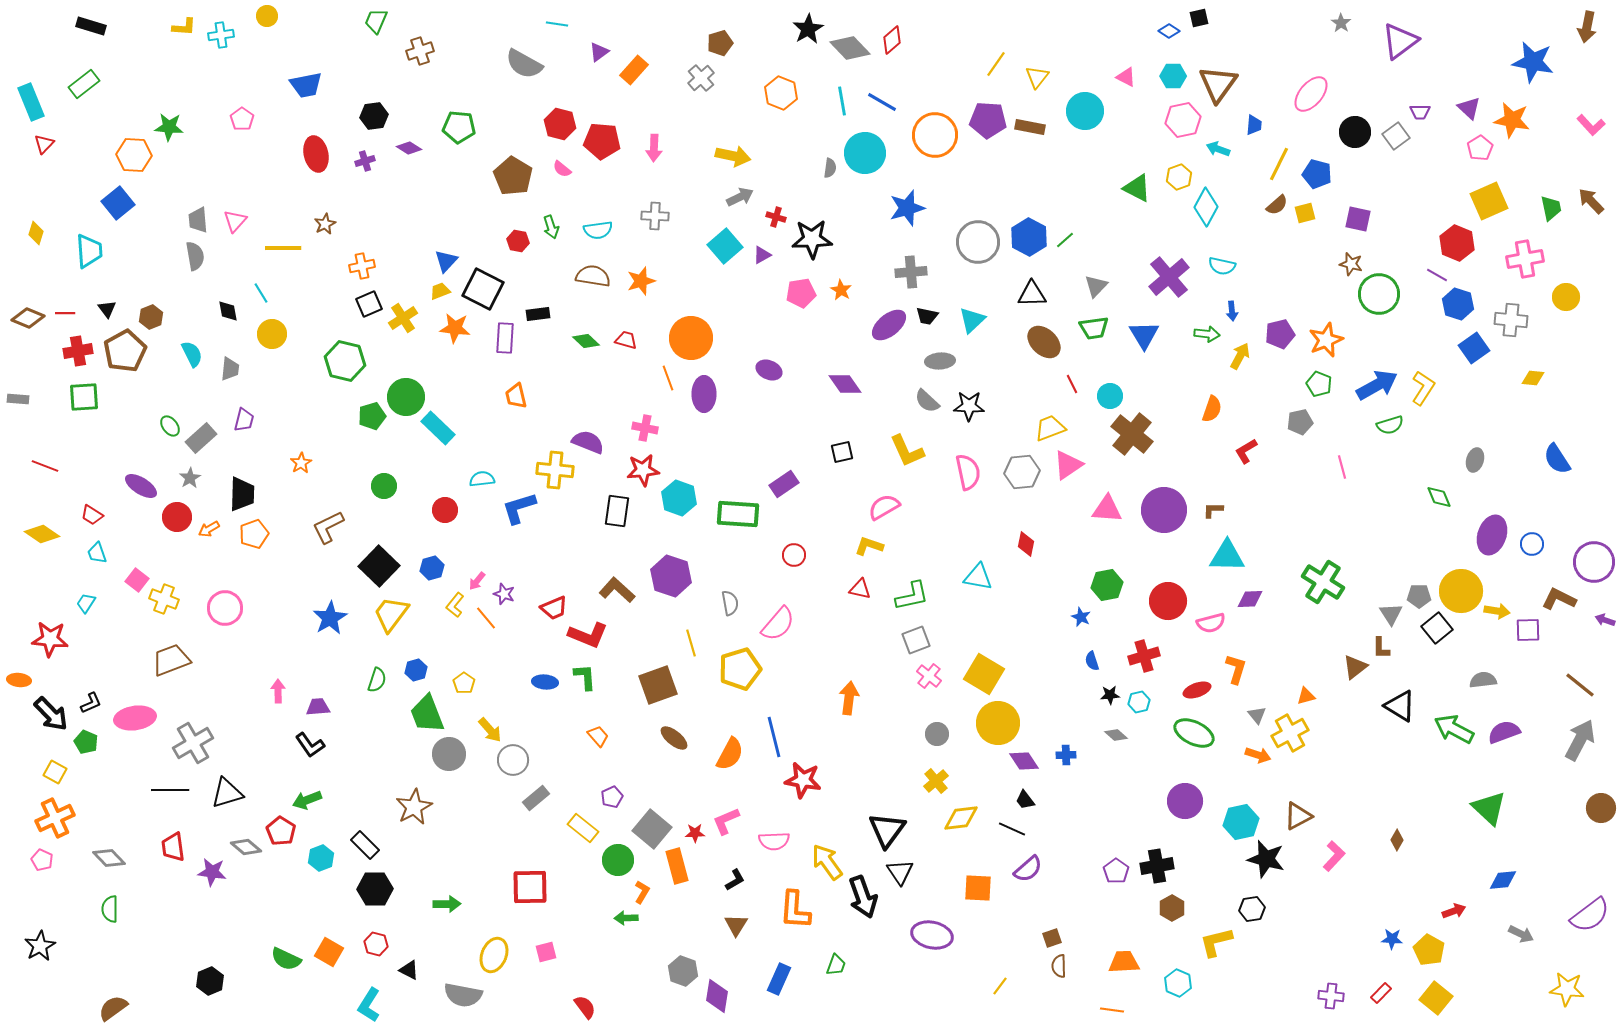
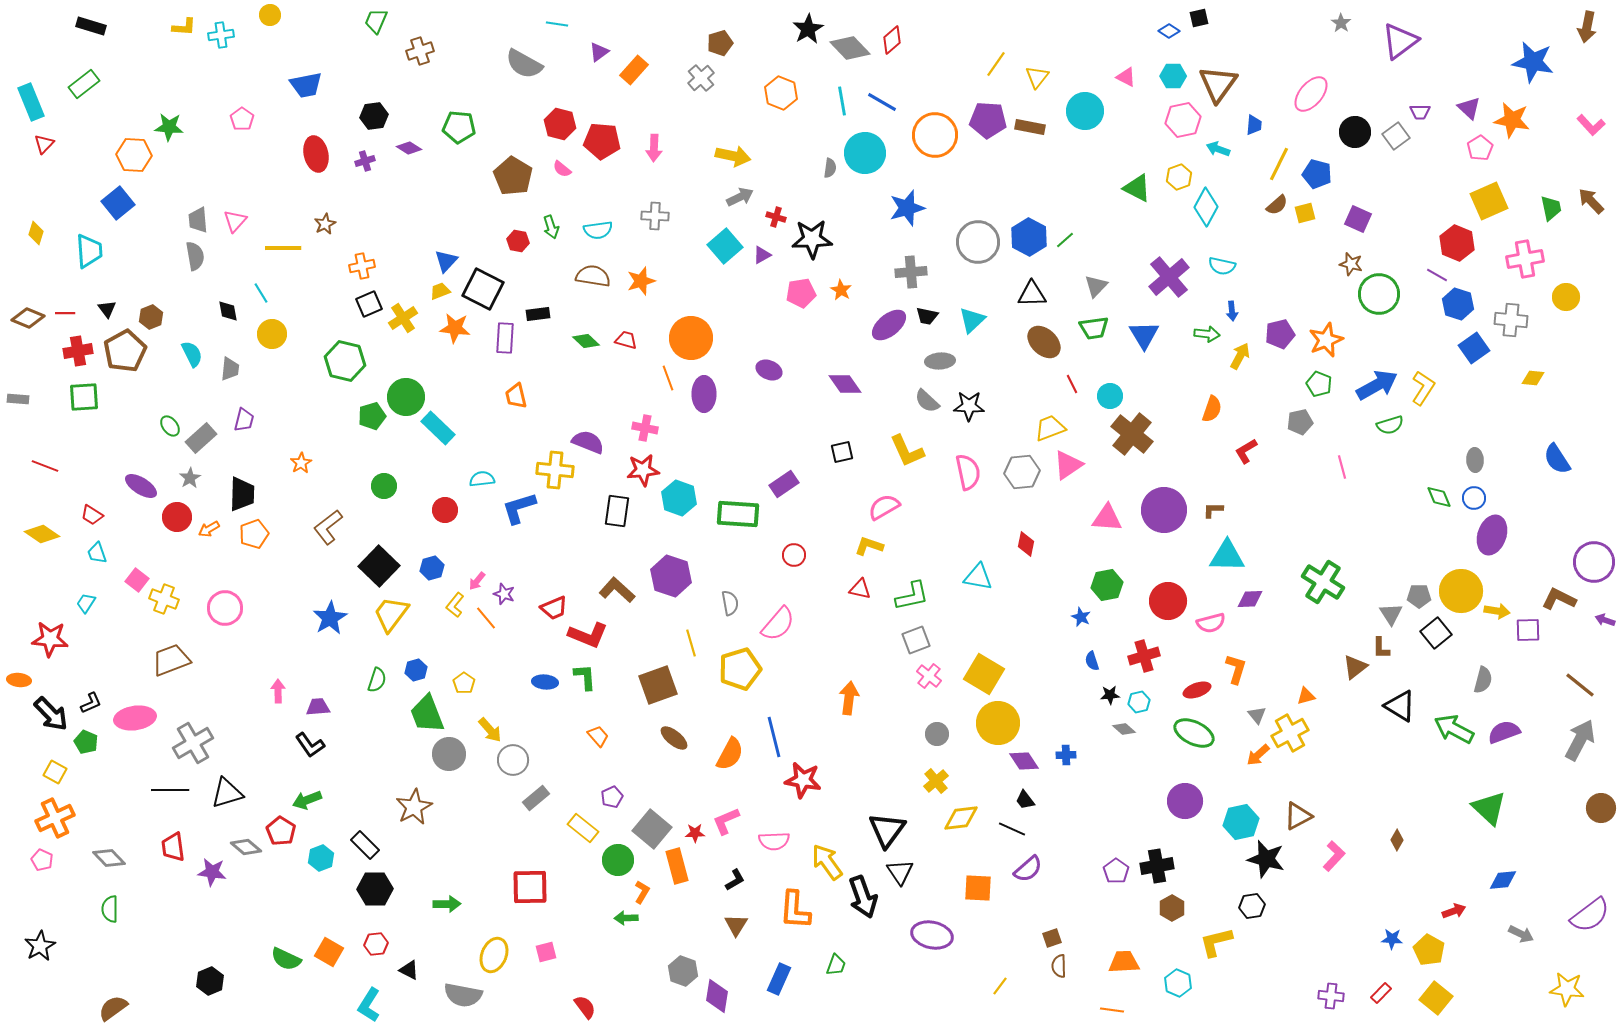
yellow circle at (267, 16): moved 3 px right, 1 px up
purple square at (1358, 219): rotated 12 degrees clockwise
gray ellipse at (1475, 460): rotated 20 degrees counterclockwise
pink triangle at (1107, 509): moved 9 px down
brown L-shape at (328, 527): rotated 12 degrees counterclockwise
blue circle at (1532, 544): moved 58 px left, 46 px up
black square at (1437, 628): moved 1 px left, 5 px down
gray semicircle at (1483, 680): rotated 112 degrees clockwise
gray diamond at (1116, 735): moved 8 px right, 6 px up
orange arrow at (1258, 755): rotated 120 degrees clockwise
black hexagon at (1252, 909): moved 3 px up
red hexagon at (376, 944): rotated 20 degrees counterclockwise
